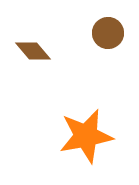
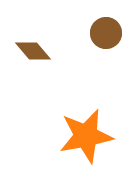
brown circle: moved 2 px left
